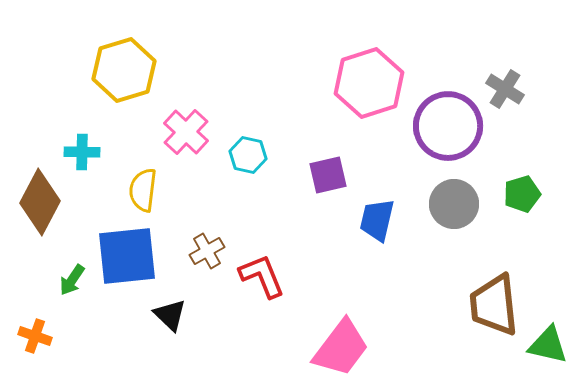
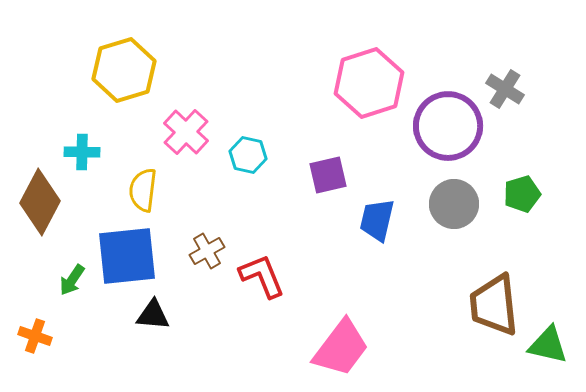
black triangle: moved 17 px left; rotated 39 degrees counterclockwise
